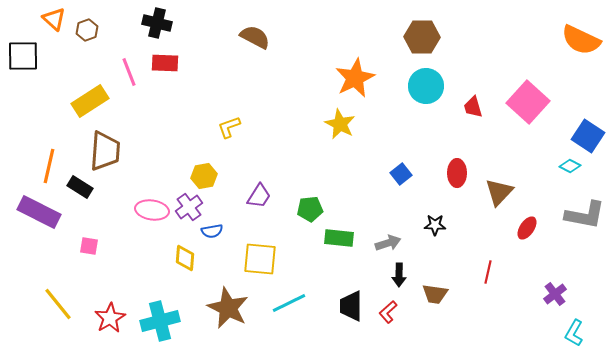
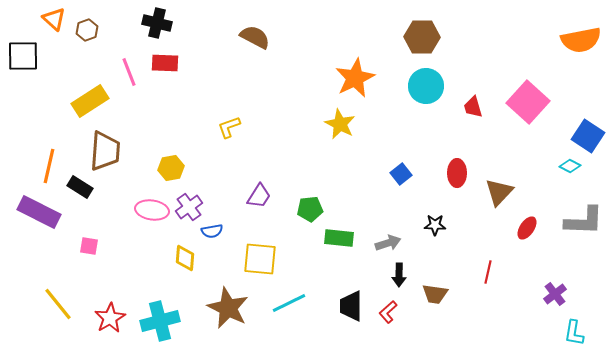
orange semicircle at (581, 40): rotated 36 degrees counterclockwise
yellow hexagon at (204, 176): moved 33 px left, 8 px up
gray L-shape at (585, 215): moved 1 px left, 6 px down; rotated 9 degrees counterclockwise
cyan L-shape at (574, 333): rotated 20 degrees counterclockwise
